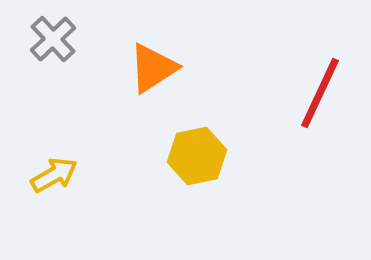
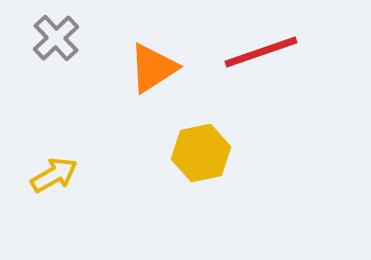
gray cross: moved 3 px right, 1 px up
red line: moved 59 px left, 41 px up; rotated 46 degrees clockwise
yellow hexagon: moved 4 px right, 3 px up
